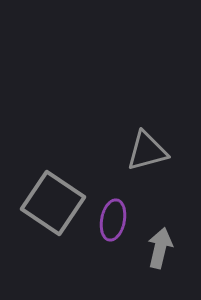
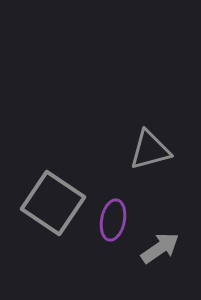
gray triangle: moved 3 px right, 1 px up
gray arrow: rotated 42 degrees clockwise
